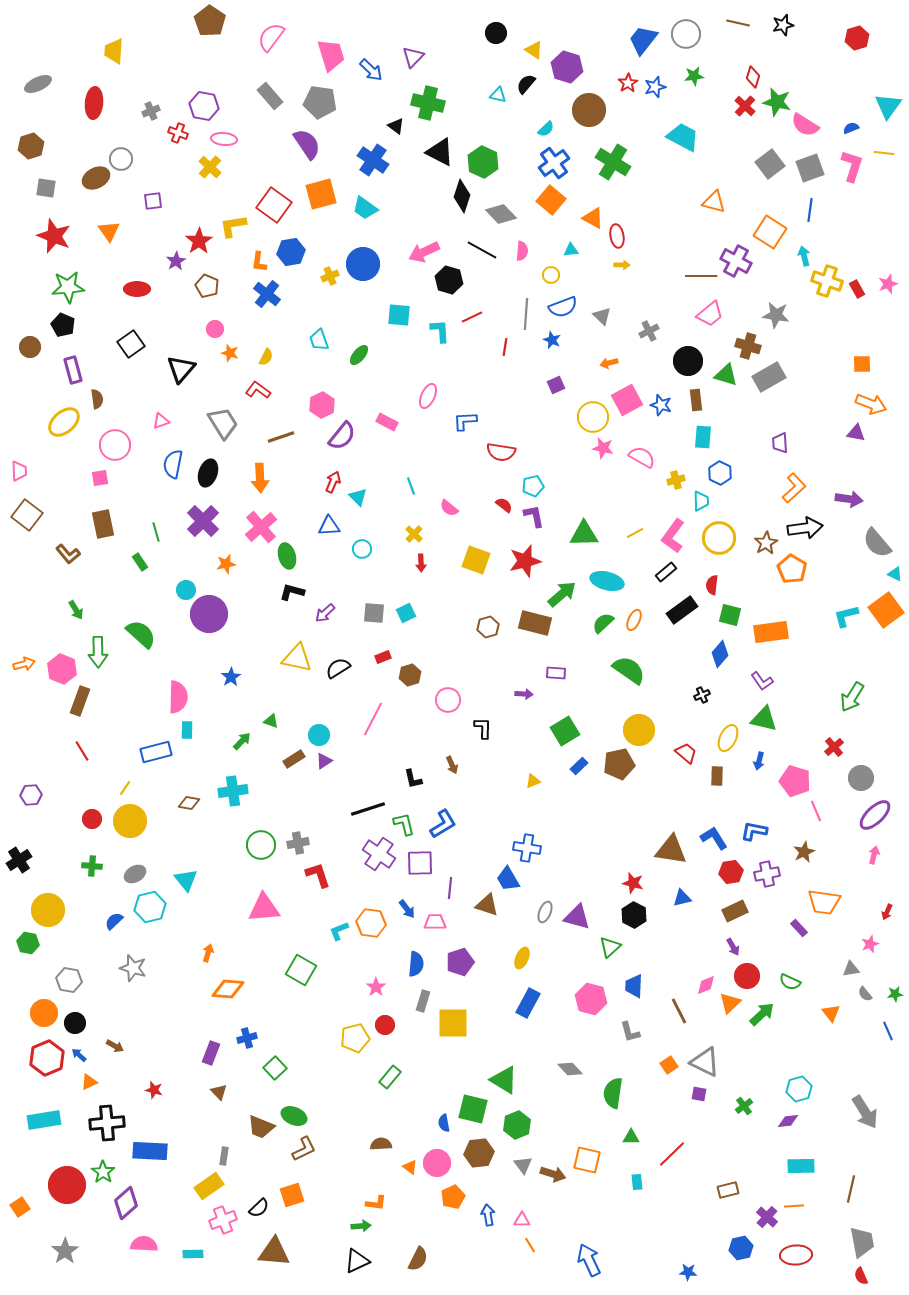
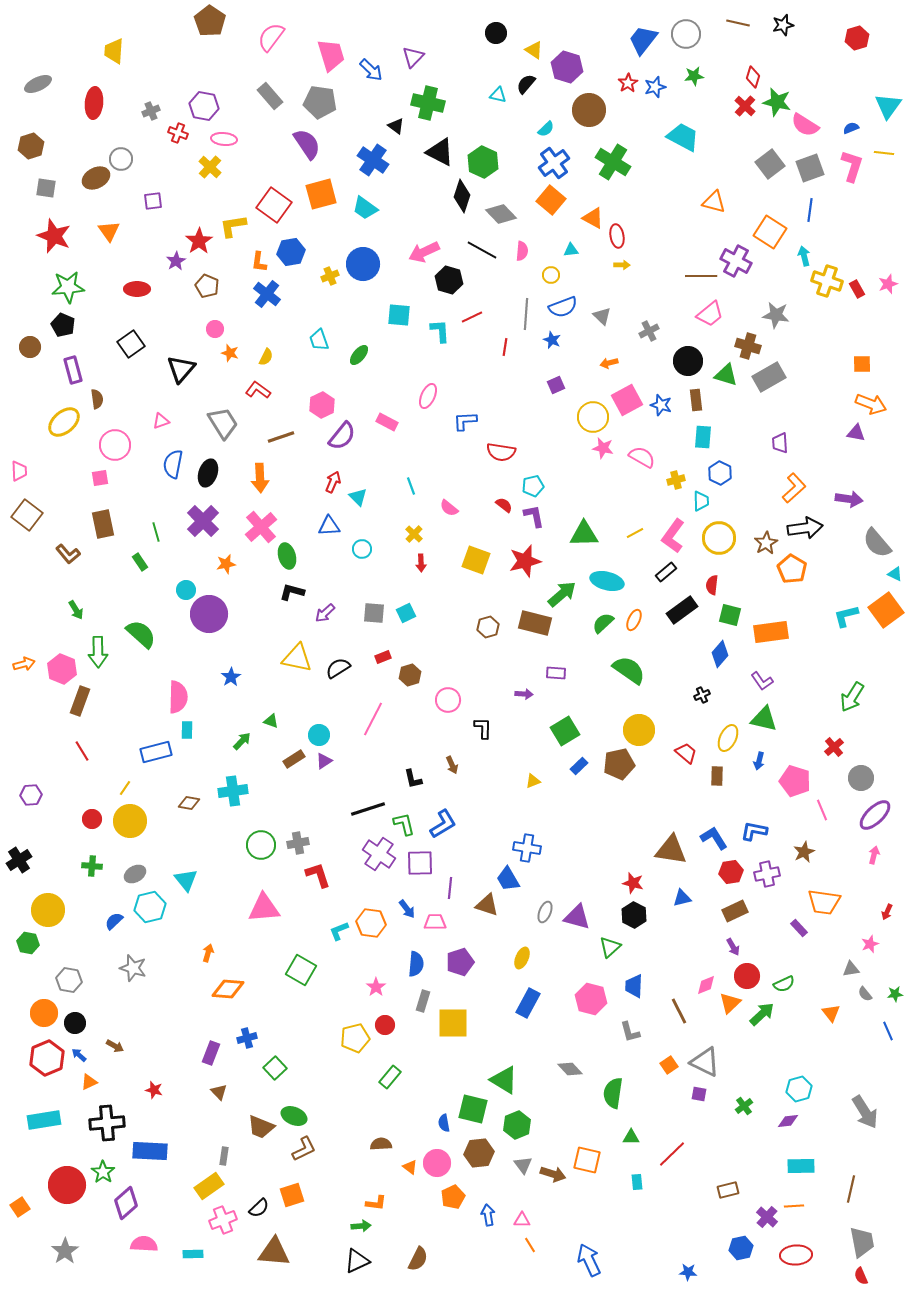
pink line at (816, 811): moved 6 px right, 1 px up
green semicircle at (790, 982): moved 6 px left, 2 px down; rotated 50 degrees counterclockwise
